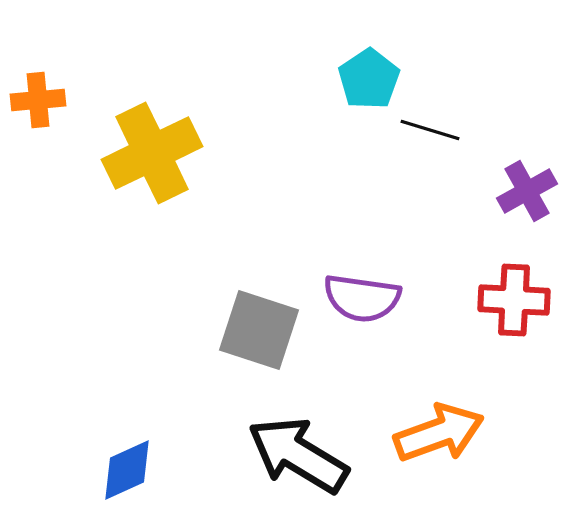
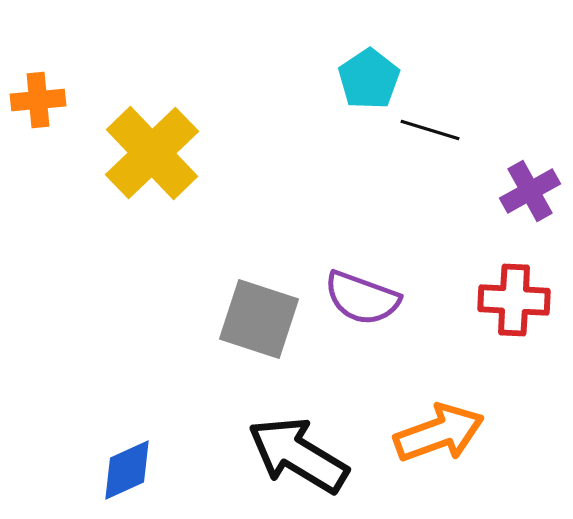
yellow cross: rotated 18 degrees counterclockwise
purple cross: moved 3 px right
purple semicircle: rotated 12 degrees clockwise
gray square: moved 11 px up
